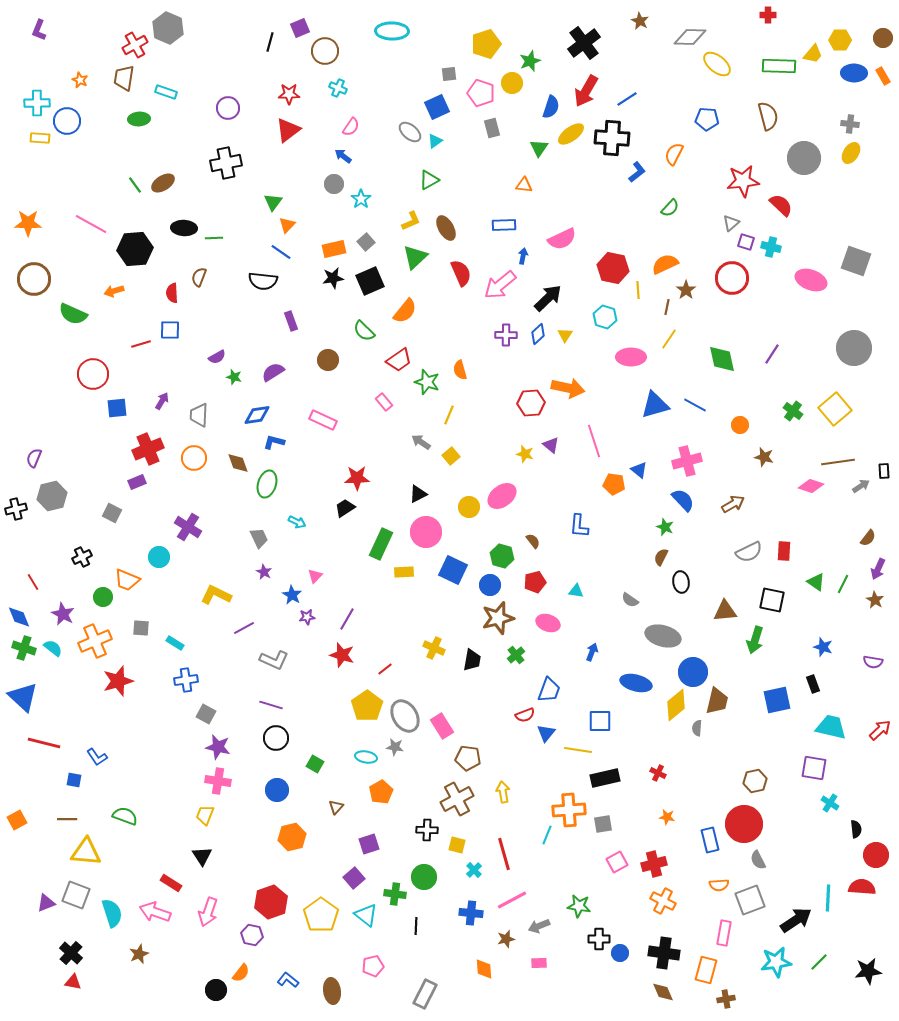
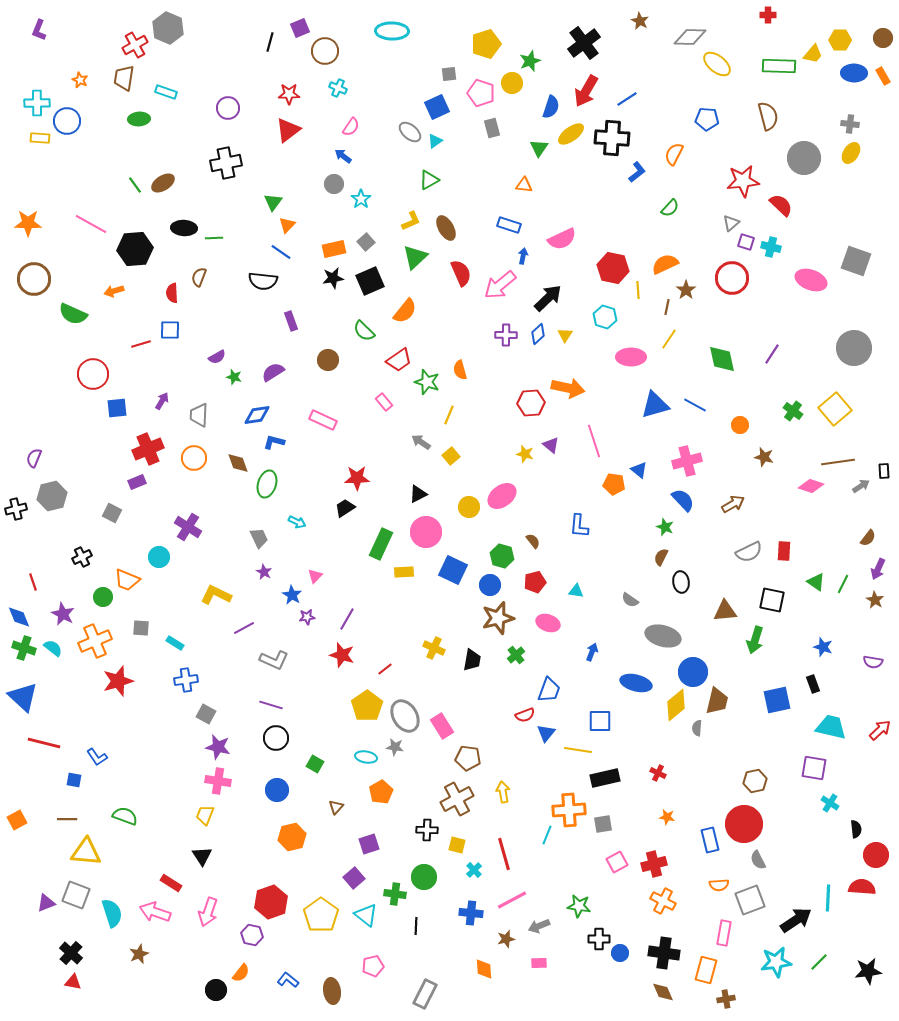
blue rectangle at (504, 225): moved 5 px right; rotated 20 degrees clockwise
red line at (33, 582): rotated 12 degrees clockwise
